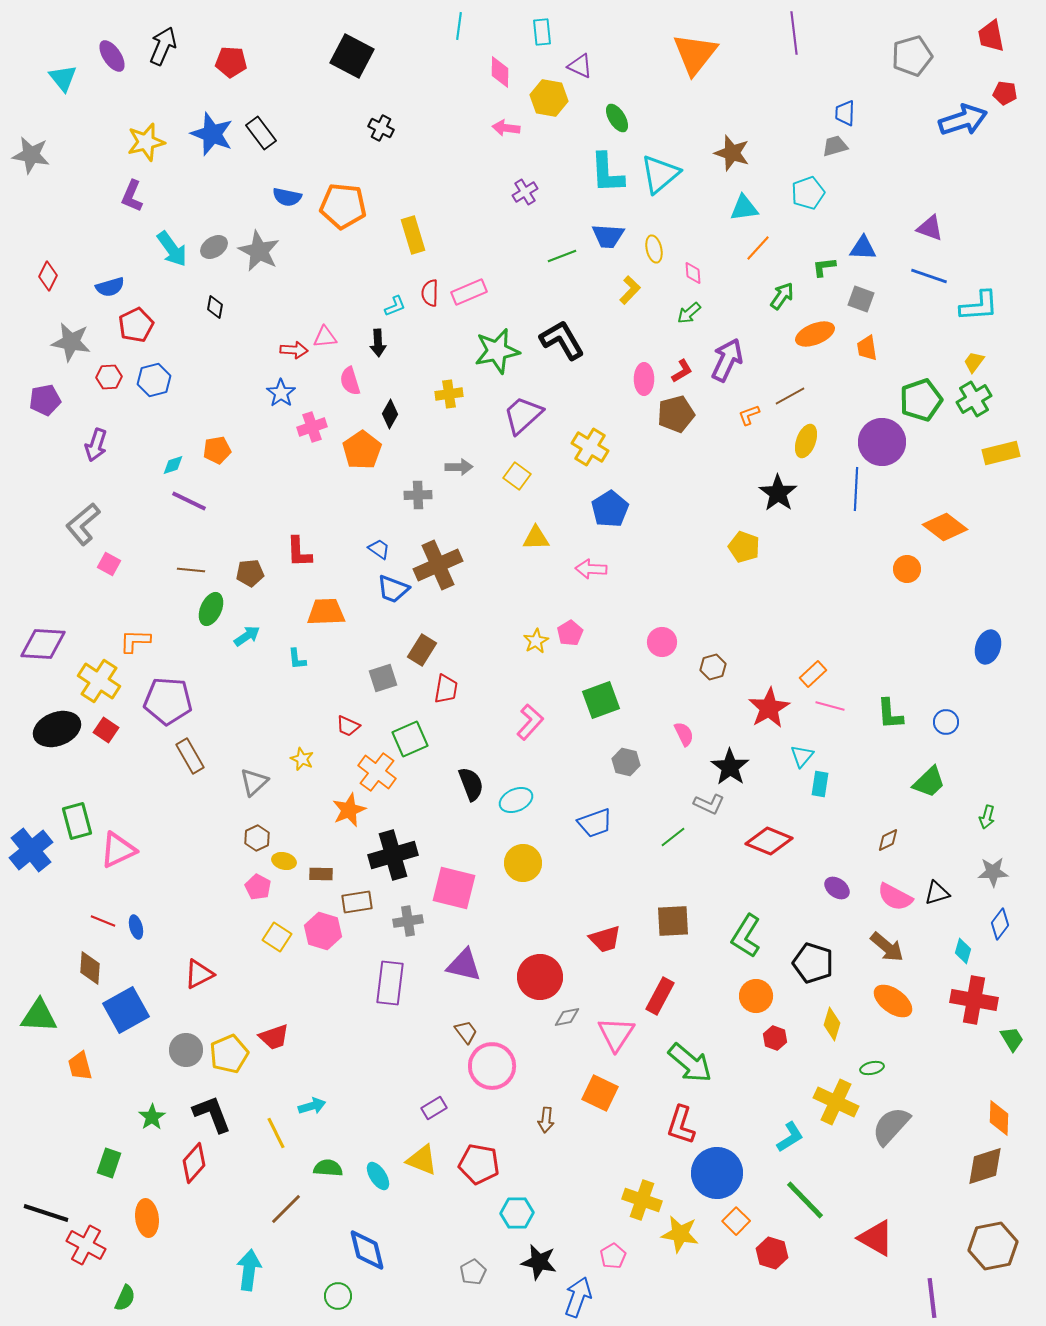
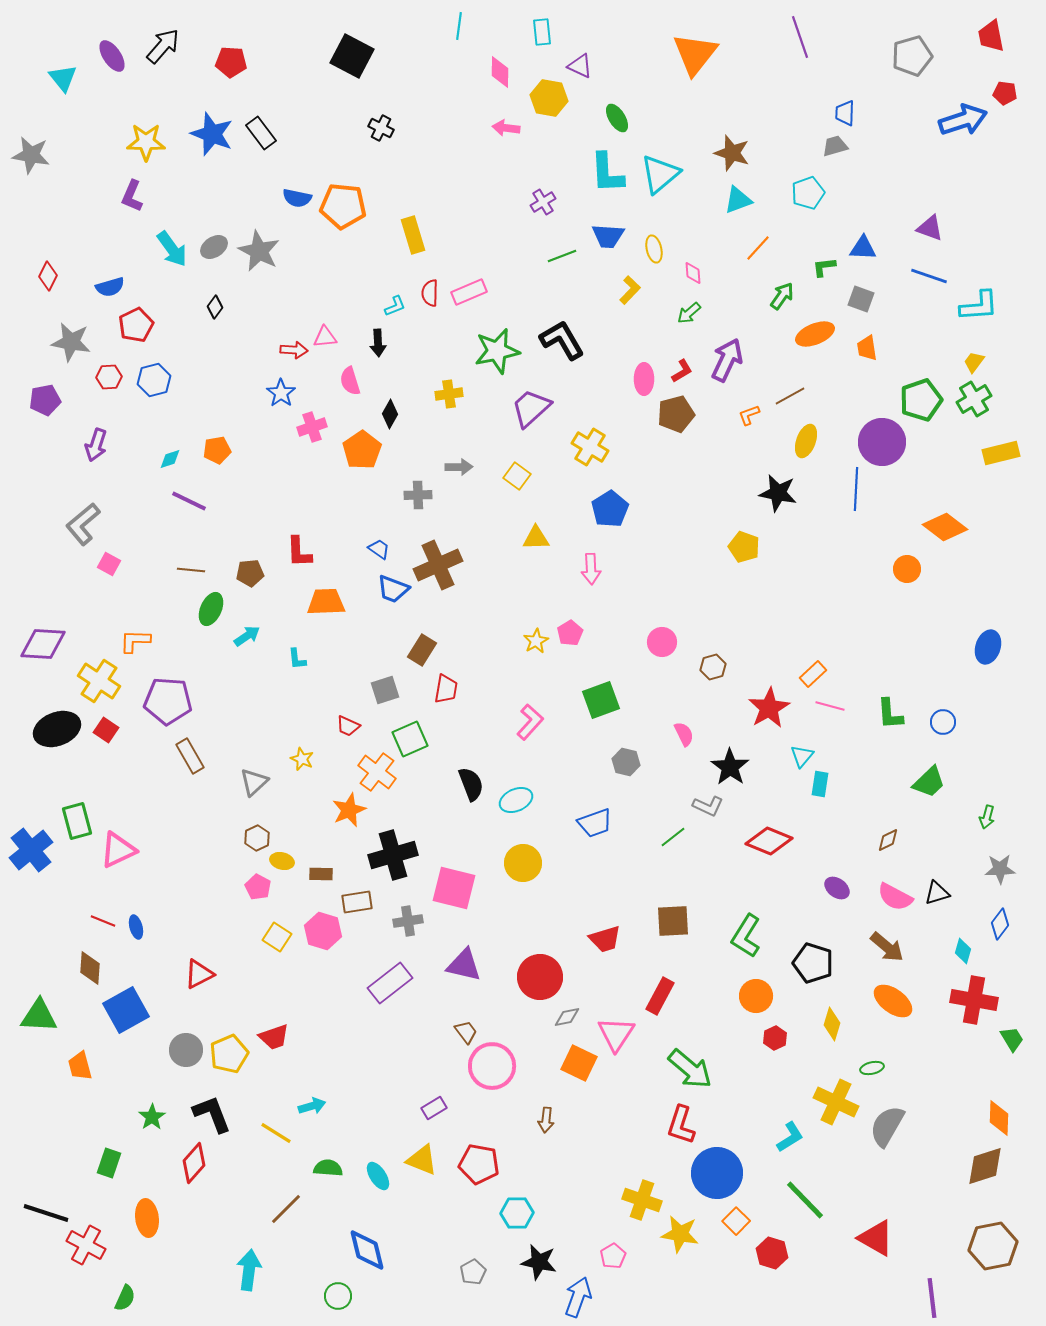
purple line at (794, 33): moved 6 px right, 4 px down; rotated 12 degrees counterclockwise
black arrow at (163, 46): rotated 18 degrees clockwise
yellow star at (146, 142): rotated 15 degrees clockwise
purple cross at (525, 192): moved 18 px right, 10 px down
blue semicircle at (287, 197): moved 10 px right, 1 px down
cyan triangle at (744, 208): moved 6 px left, 8 px up; rotated 12 degrees counterclockwise
black diamond at (215, 307): rotated 25 degrees clockwise
purple trapezoid at (523, 415): moved 8 px right, 7 px up
cyan diamond at (173, 465): moved 3 px left, 6 px up
black star at (778, 493): rotated 24 degrees counterclockwise
pink arrow at (591, 569): rotated 96 degrees counterclockwise
orange trapezoid at (326, 612): moved 10 px up
gray square at (383, 678): moved 2 px right, 12 px down
blue circle at (946, 722): moved 3 px left
gray L-shape at (709, 804): moved 1 px left, 2 px down
yellow ellipse at (284, 861): moved 2 px left
gray star at (993, 872): moved 7 px right, 3 px up
purple rectangle at (390, 983): rotated 45 degrees clockwise
red hexagon at (775, 1038): rotated 15 degrees clockwise
green arrow at (690, 1063): moved 6 px down
orange square at (600, 1093): moved 21 px left, 30 px up
gray semicircle at (891, 1126): moved 4 px left; rotated 12 degrees counterclockwise
yellow line at (276, 1133): rotated 32 degrees counterclockwise
